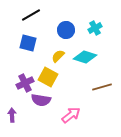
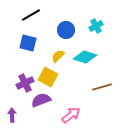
cyan cross: moved 1 px right, 2 px up
purple semicircle: rotated 150 degrees clockwise
